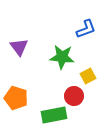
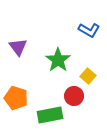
blue L-shape: moved 3 px right, 1 px down; rotated 50 degrees clockwise
purple triangle: moved 1 px left
green star: moved 4 px left, 3 px down; rotated 30 degrees clockwise
yellow square: rotated 21 degrees counterclockwise
green rectangle: moved 4 px left
